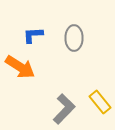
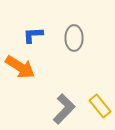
yellow rectangle: moved 4 px down
